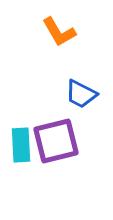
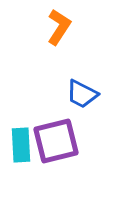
orange L-shape: moved 5 px up; rotated 117 degrees counterclockwise
blue trapezoid: moved 1 px right
